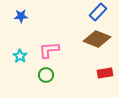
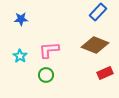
blue star: moved 3 px down
brown diamond: moved 2 px left, 6 px down
red rectangle: rotated 14 degrees counterclockwise
